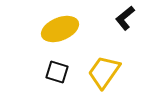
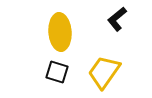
black L-shape: moved 8 px left, 1 px down
yellow ellipse: moved 3 px down; rotated 72 degrees counterclockwise
